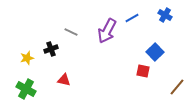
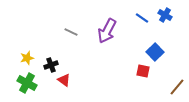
blue line: moved 10 px right; rotated 64 degrees clockwise
black cross: moved 16 px down
red triangle: rotated 24 degrees clockwise
green cross: moved 1 px right, 6 px up
